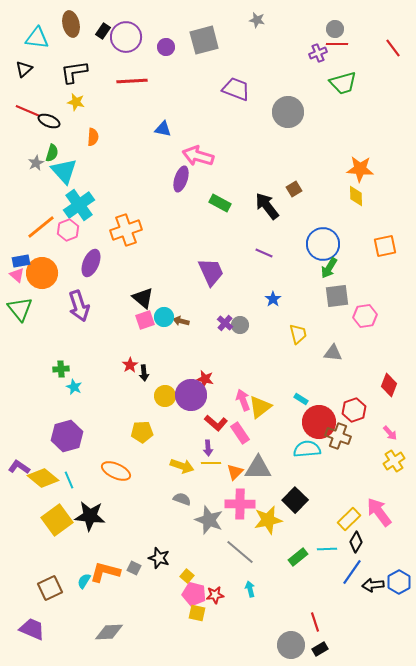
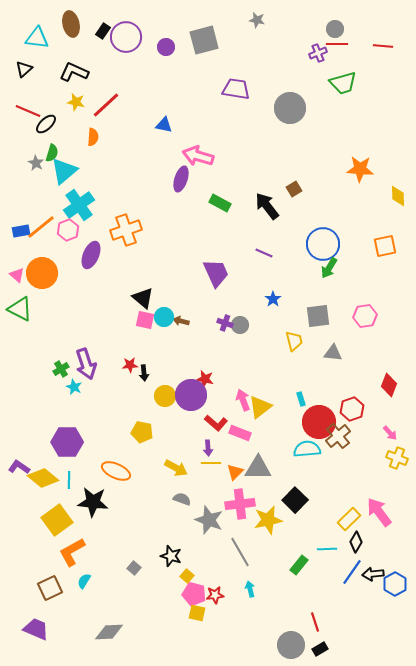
red line at (393, 48): moved 10 px left, 2 px up; rotated 48 degrees counterclockwise
black L-shape at (74, 72): rotated 32 degrees clockwise
red line at (132, 81): moved 26 px left, 24 px down; rotated 40 degrees counterclockwise
purple trapezoid at (236, 89): rotated 12 degrees counterclockwise
gray circle at (288, 112): moved 2 px right, 4 px up
black ellipse at (49, 121): moved 3 px left, 3 px down; rotated 65 degrees counterclockwise
blue triangle at (163, 129): moved 1 px right, 4 px up
gray star at (36, 163): rotated 14 degrees counterclockwise
cyan triangle at (64, 171): rotated 32 degrees clockwise
yellow diamond at (356, 196): moved 42 px right
blue rectangle at (21, 261): moved 30 px up
purple ellipse at (91, 263): moved 8 px up
purple trapezoid at (211, 272): moved 5 px right, 1 px down
gray square at (337, 296): moved 19 px left, 20 px down
purple arrow at (79, 306): moved 7 px right, 58 px down
green triangle at (20, 309): rotated 24 degrees counterclockwise
pink square at (145, 320): rotated 30 degrees clockwise
purple cross at (225, 323): rotated 21 degrees counterclockwise
yellow trapezoid at (298, 334): moved 4 px left, 7 px down
red star at (130, 365): rotated 28 degrees clockwise
green cross at (61, 369): rotated 28 degrees counterclockwise
cyan rectangle at (301, 399): rotated 40 degrees clockwise
red hexagon at (354, 410): moved 2 px left, 1 px up
yellow pentagon at (142, 432): rotated 15 degrees clockwise
pink rectangle at (240, 433): rotated 35 degrees counterclockwise
purple hexagon at (67, 436): moved 6 px down; rotated 16 degrees clockwise
brown cross at (338, 436): rotated 30 degrees clockwise
yellow cross at (394, 461): moved 3 px right, 3 px up; rotated 35 degrees counterclockwise
yellow arrow at (182, 466): moved 6 px left, 2 px down; rotated 10 degrees clockwise
cyan line at (69, 480): rotated 24 degrees clockwise
pink cross at (240, 504): rotated 8 degrees counterclockwise
black star at (90, 516): moved 3 px right, 14 px up
gray line at (240, 552): rotated 20 degrees clockwise
green rectangle at (298, 557): moved 1 px right, 8 px down; rotated 12 degrees counterclockwise
black star at (159, 558): moved 12 px right, 2 px up
gray square at (134, 568): rotated 16 degrees clockwise
orange L-shape at (105, 572): moved 33 px left, 20 px up; rotated 44 degrees counterclockwise
blue hexagon at (399, 582): moved 4 px left, 2 px down
black arrow at (373, 585): moved 11 px up
purple trapezoid at (32, 629): moved 4 px right
